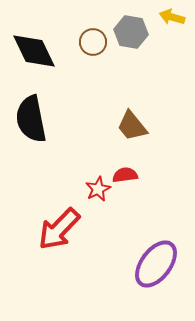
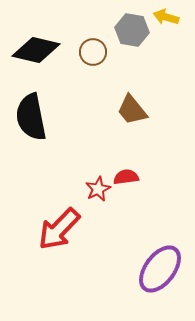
yellow arrow: moved 6 px left
gray hexagon: moved 1 px right, 2 px up
brown circle: moved 10 px down
black diamond: moved 2 px right, 1 px up; rotated 51 degrees counterclockwise
black semicircle: moved 2 px up
brown trapezoid: moved 16 px up
red semicircle: moved 1 px right, 2 px down
purple ellipse: moved 4 px right, 5 px down
